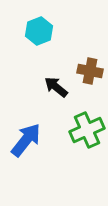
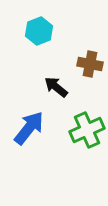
brown cross: moved 7 px up
blue arrow: moved 3 px right, 12 px up
